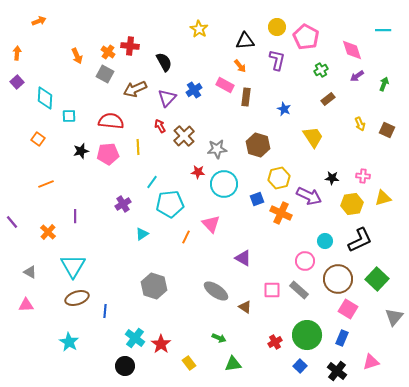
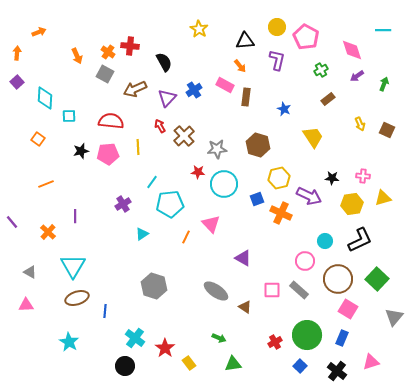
orange arrow at (39, 21): moved 11 px down
red star at (161, 344): moved 4 px right, 4 px down
